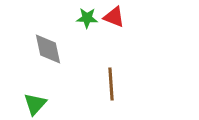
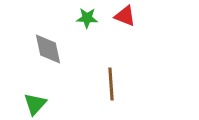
red triangle: moved 11 px right, 1 px up
